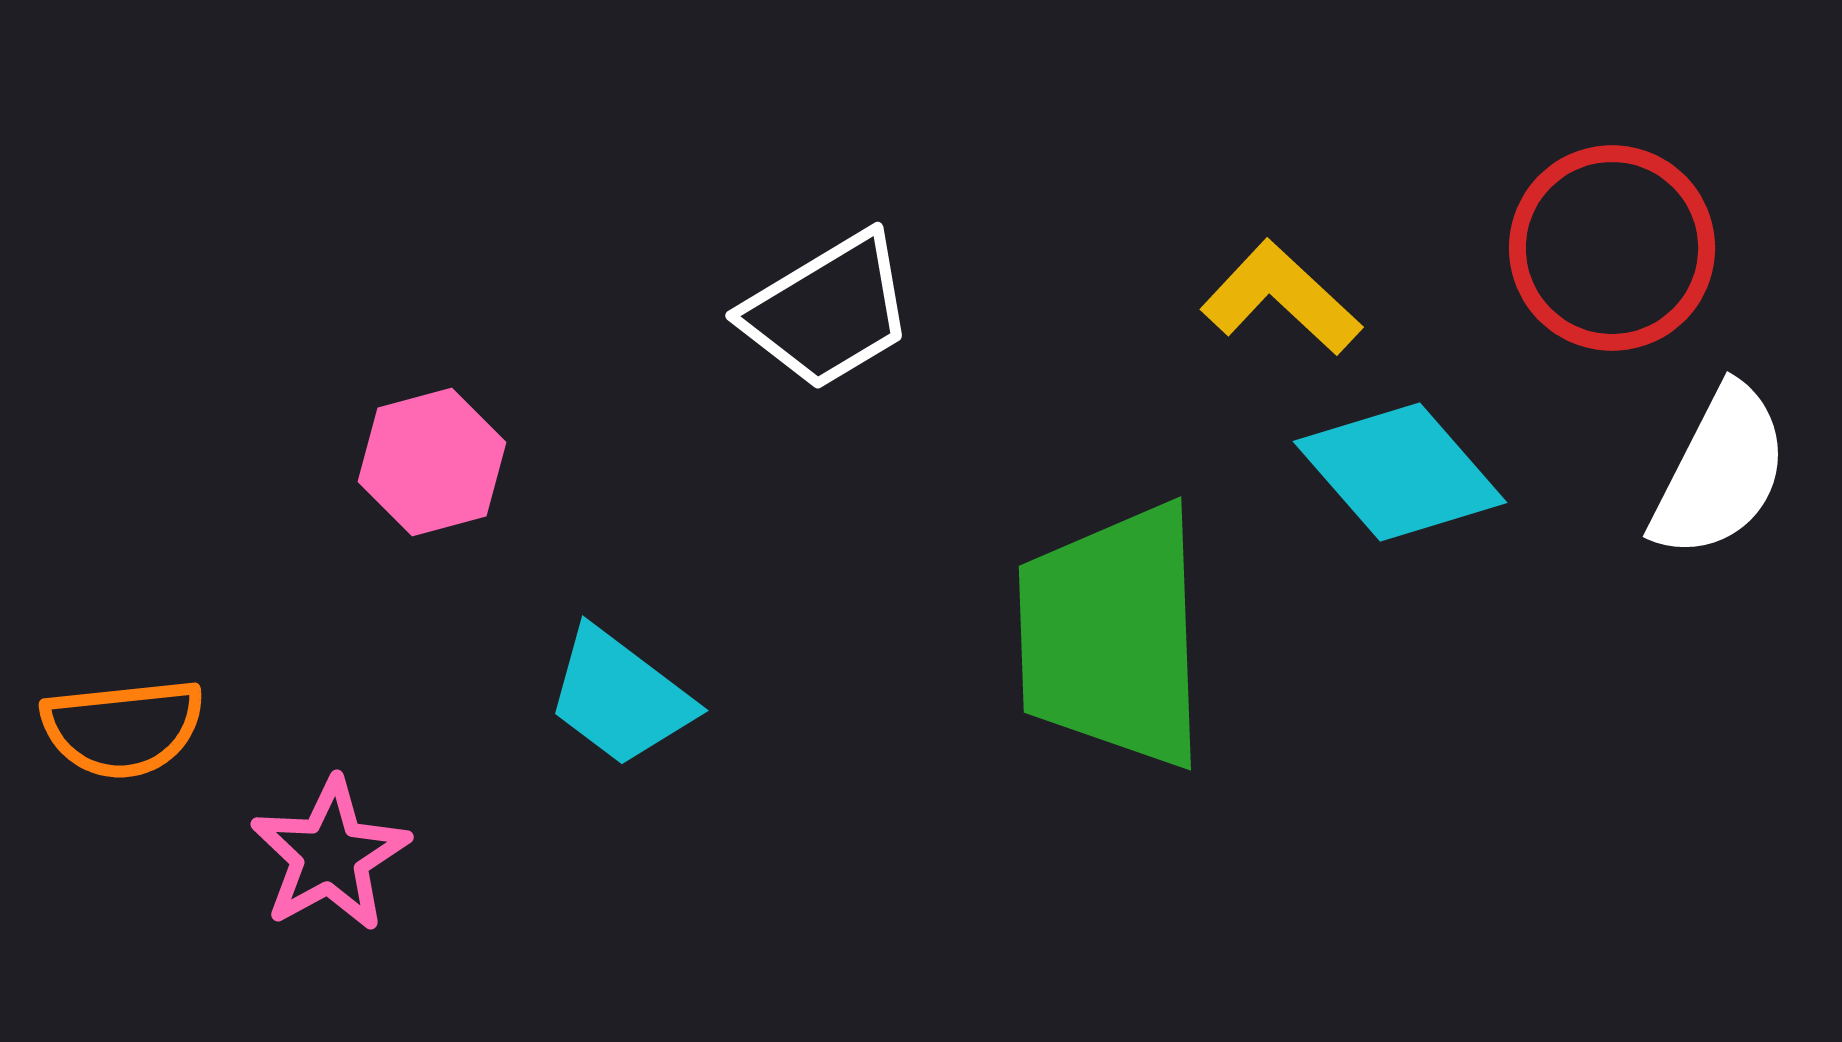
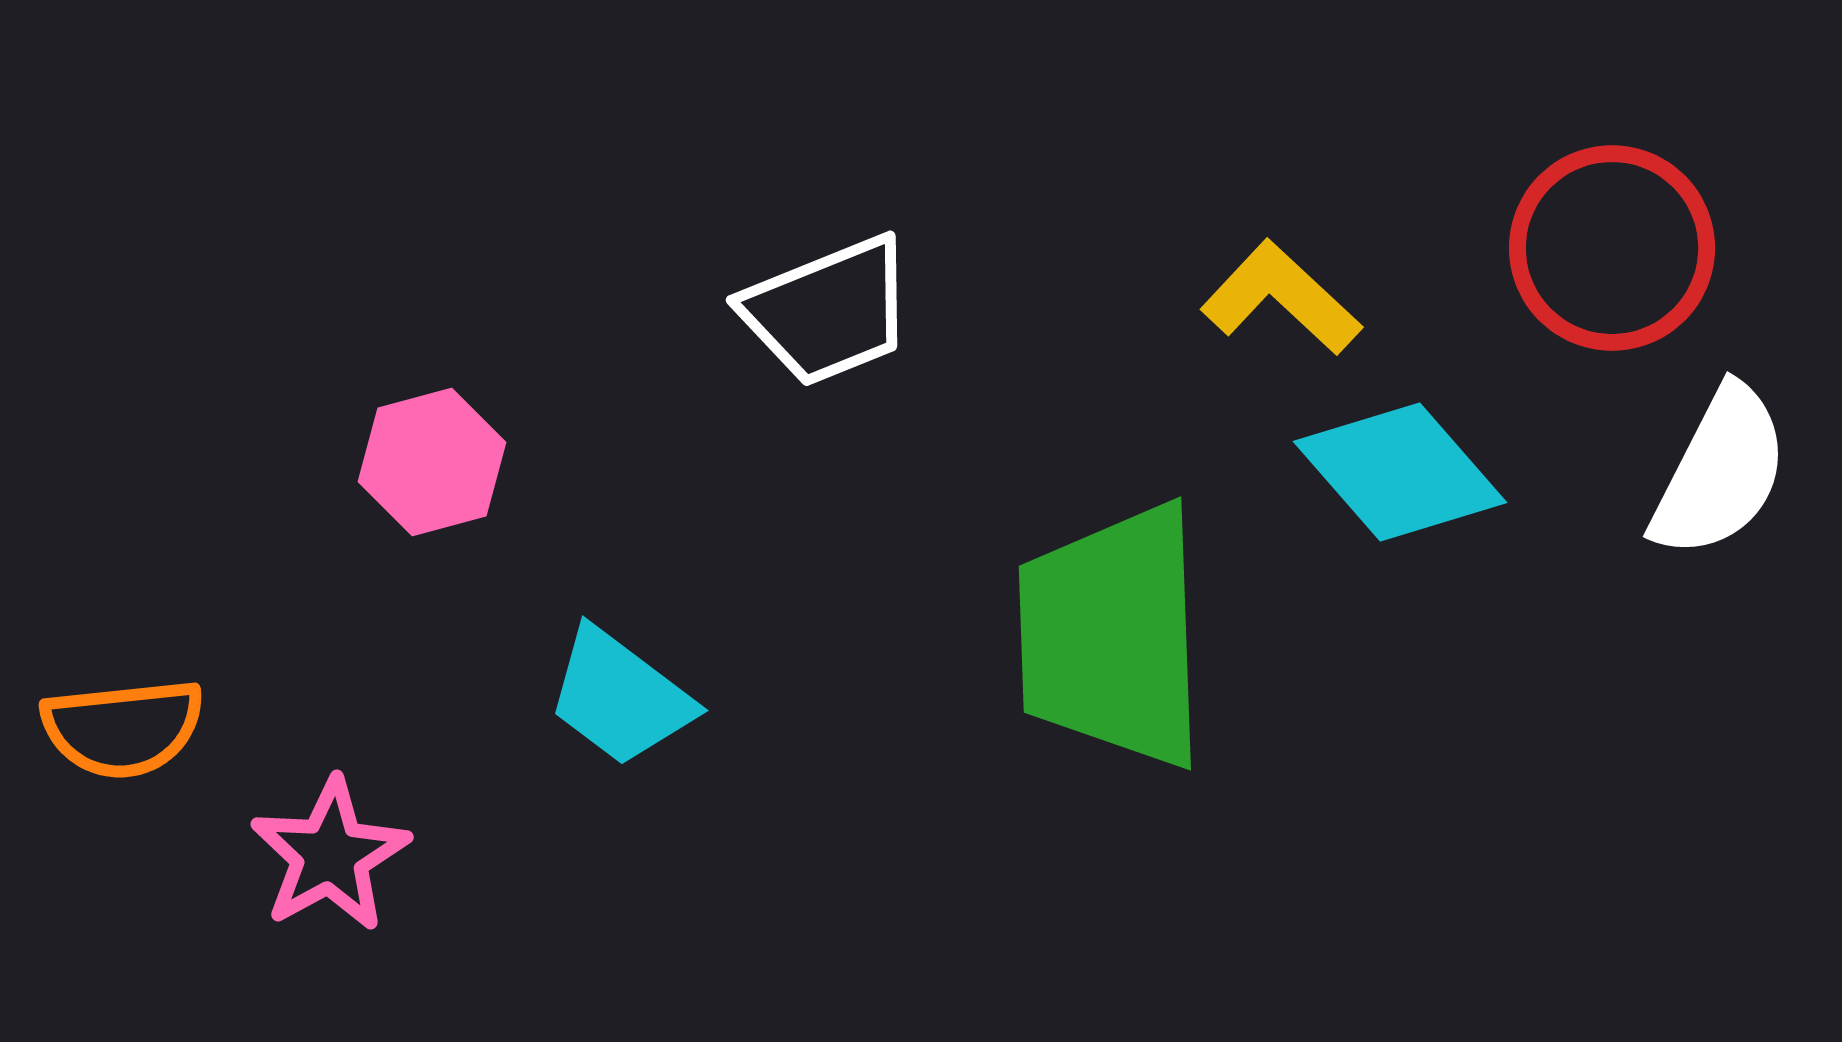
white trapezoid: rotated 9 degrees clockwise
